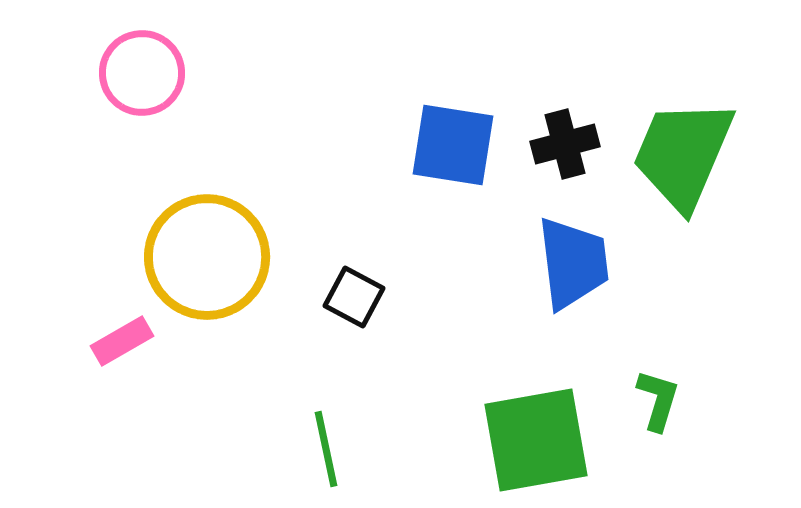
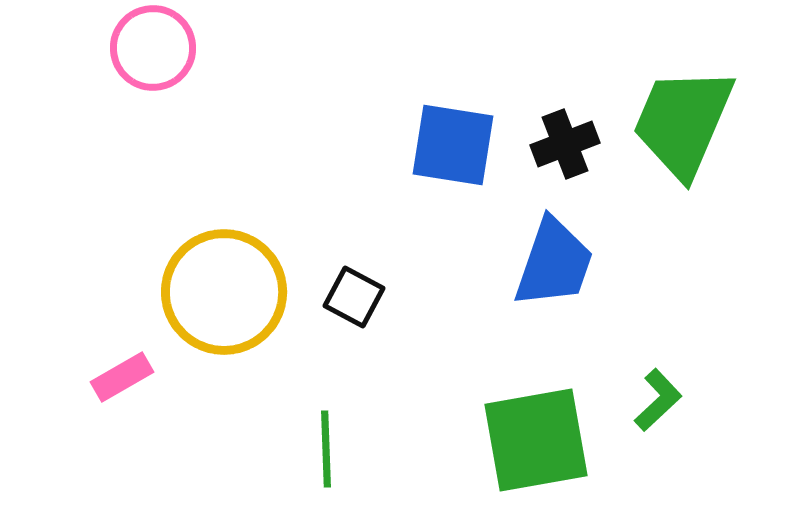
pink circle: moved 11 px right, 25 px up
black cross: rotated 6 degrees counterclockwise
green trapezoid: moved 32 px up
yellow circle: moved 17 px right, 35 px down
blue trapezoid: moved 19 px left; rotated 26 degrees clockwise
pink rectangle: moved 36 px down
green L-shape: rotated 30 degrees clockwise
green line: rotated 10 degrees clockwise
